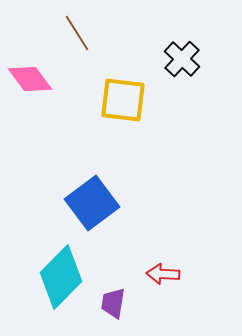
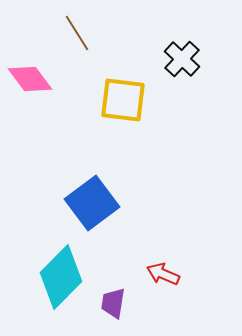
red arrow: rotated 20 degrees clockwise
